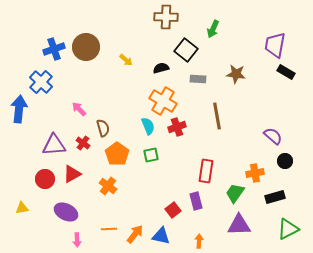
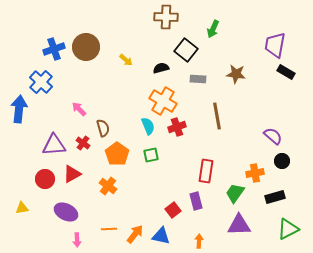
black circle at (285, 161): moved 3 px left
